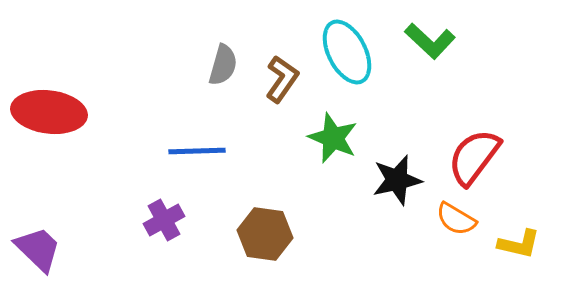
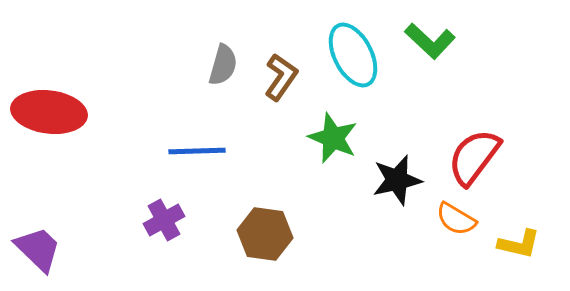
cyan ellipse: moved 6 px right, 3 px down
brown L-shape: moved 1 px left, 2 px up
